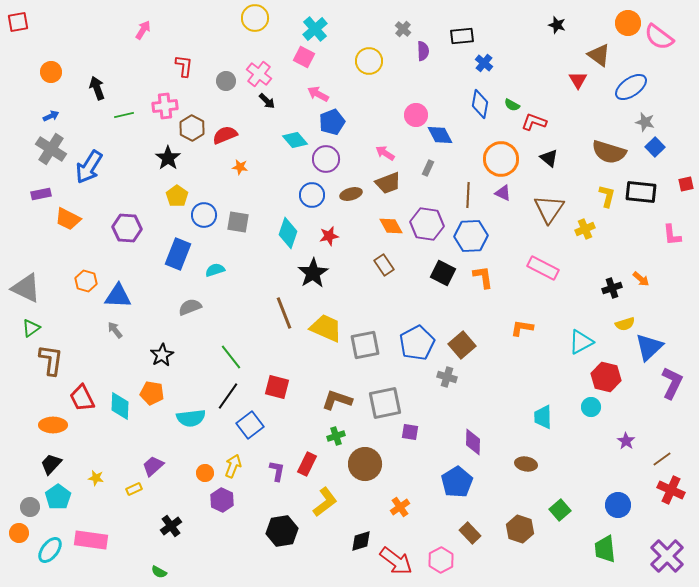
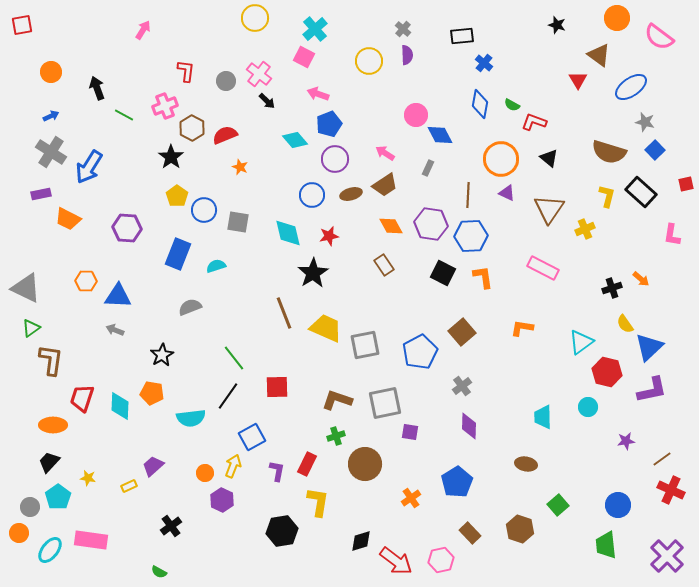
red square at (18, 22): moved 4 px right, 3 px down
orange circle at (628, 23): moved 11 px left, 5 px up
purple semicircle at (423, 51): moved 16 px left, 4 px down
red L-shape at (184, 66): moved 2 px right, 5 px down
pink arrow at (318, 94): rotated 10 degrees counterclockwise
pink cross at (165, 106): rotated 15 degrees counterclockwise
green line at (124, 115): rotated 42 degrees clockwise
blue pentagon at (332, 122): moved 3 px left, 2 px down
blue square at (655, 147): moved 3 px down
gray cross at (51, 149): moved 3 px down
black star at (168, 158): moved 3 px right, 1 px up
purple circle at (326, 159): moved 9 px right
orange star at (240, 167): rotated 14 degrees clockwise
brown trapezoid at (388, 183): moved 3 px left, 2 px down; rotated 12 degrees counterclockwise
black rectangle at (641, 192): rotated 36 degrees clockwise
purple triangle at (503, 193): moved 4 px right
blue circle at (204, 215): moved 5 px up
purple hexagon at (427, 224): moved 4 px right
cyan diamond at (288, 233): rotated 32 degrees counterclockwise
pink L-shape at (672, 235): rotated 15 degrees clockwise
cyan semicircle at (215, 270): moved 1 px right, 4 px up
orange hexagon at (86, 281): rotated 15 degrees counterclockwise
yellow semicircle at (625, 324): rotated 72 degrees clockwise
gray arrow at (115, 330): rotated 30 degrees counterclockwise
cyan triangle at (581, 342): rotated 8 degrees counterclockwise
blue pentagon at (417, 343): moved 3 px right, 9 px down
brown square at (462, 345): moved 13 px up
green line at (231, 357): moved 3 px right, 1 px down
gray cross at (447, 377): moved 15 px right, 9 px down; rotated 36 degrees clockwise
red hexagon at (606, 377): moved 1 px right, 5 px up
purple L-shape at (672, 383): moved 20 px left, 7 px down; rotated 52 degrees clockwise
red square at (277, 387): rotated 15 degrees counterclockwise
red trapezoid at (82, 398): rotated 44 degrees clockwise
cyan circle at (591, 407): moved 3 px left
blue square at (250, 425): moved 2 px right, 12 px down; rotated 8 degrees clockwise
purple star at (626, 441): rotated 30 degrees clockwise
purple diamond at (473, 442): moved 4 px left, 16 px up
black trapezoid at (51, 464): moved 2 px left, 2 px up
yellow star at (96, 478): moved 8 px left
yellow rectangle at (134, 489): moved 5 px left, 3 px up
yellow L-shape at (325, 502): moved 7 px left; rotated 44 degrees counterclockwise
orange cross at (400, 507): moved 11 px right, 9 px up
green square at (560, 510): moved 2 px left, 5 px up
green trapezoid at (605, 549): moved 1 px right, 4 px up
pink hexagon at (441, 560): rotated 15 degrees clockwise
